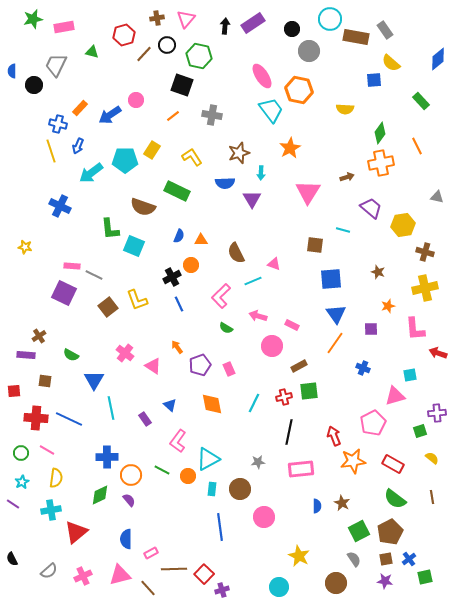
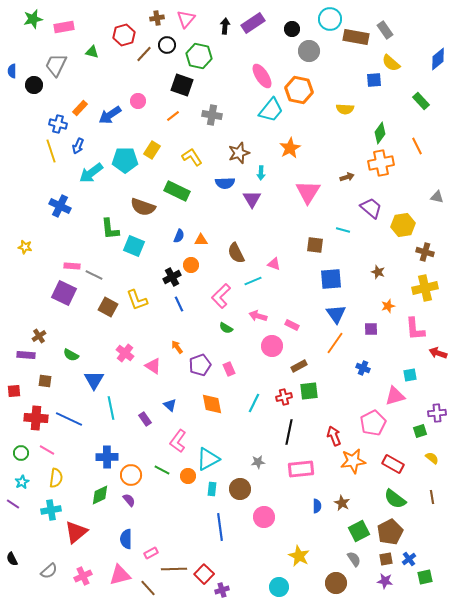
pink circle at (136, 100): moved 2 px right, 1 px down
cyan trapezoid at (271, 110): rotated 76 degrees clockwise
brown square at (108, 307): rotated 24 degrees counterclockwise
